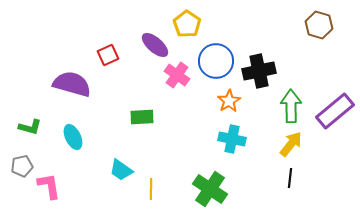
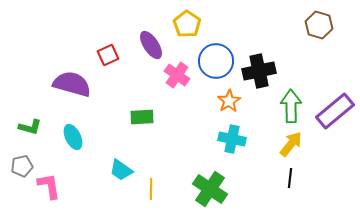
purple ellipse: moved 4 px left; rotated 16 degrees clockwise
